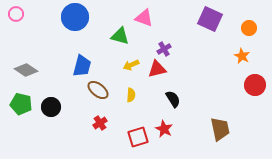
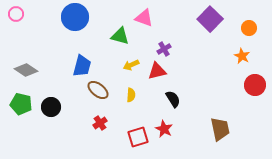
purple square: rotated 20 degrees clockwise
red triangle: moved 2 px down
